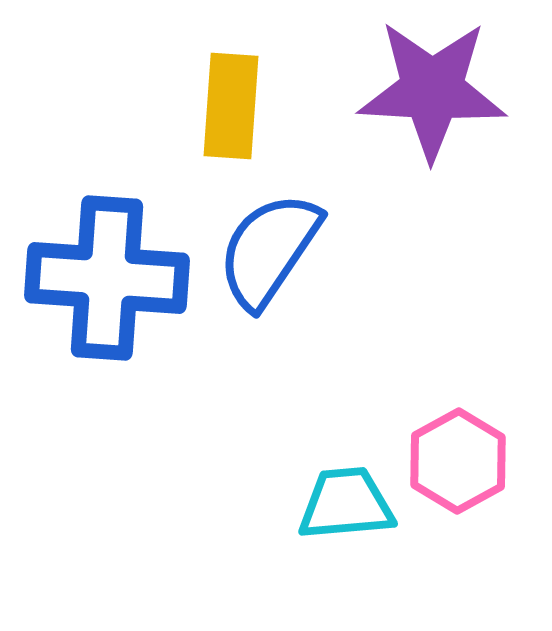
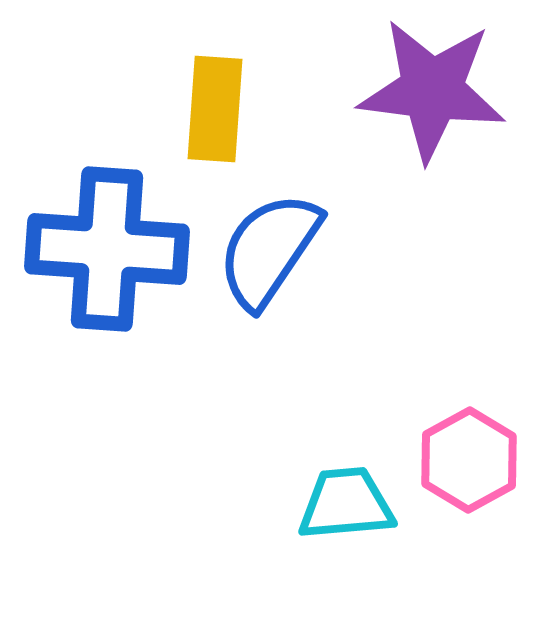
purple star: rotated 4 degrees clockwise
yellow rectangle: moved 16 px left, 3 px down
blue cross: moved 29 px up
pink hexagon: moved 11 px right, 1 px up
